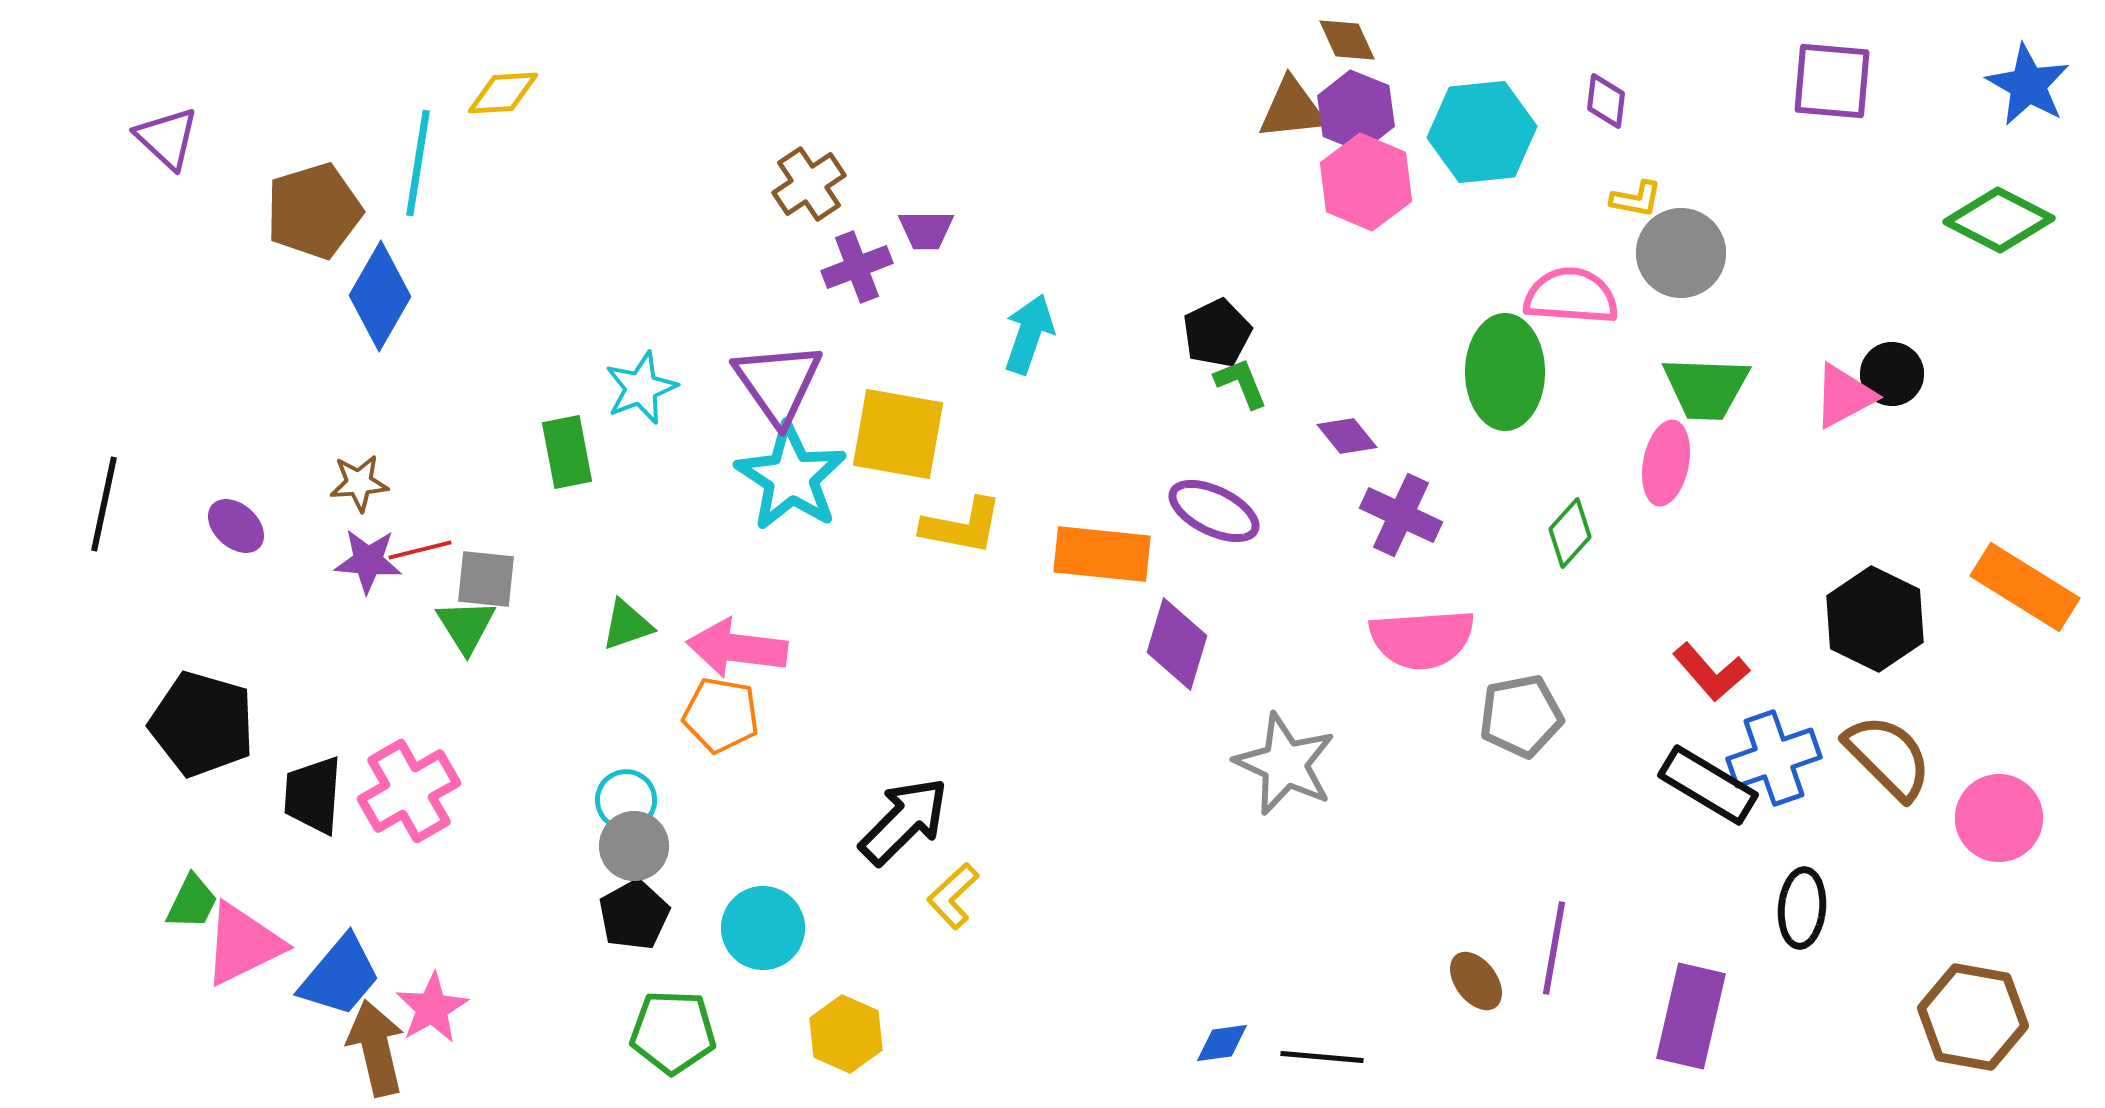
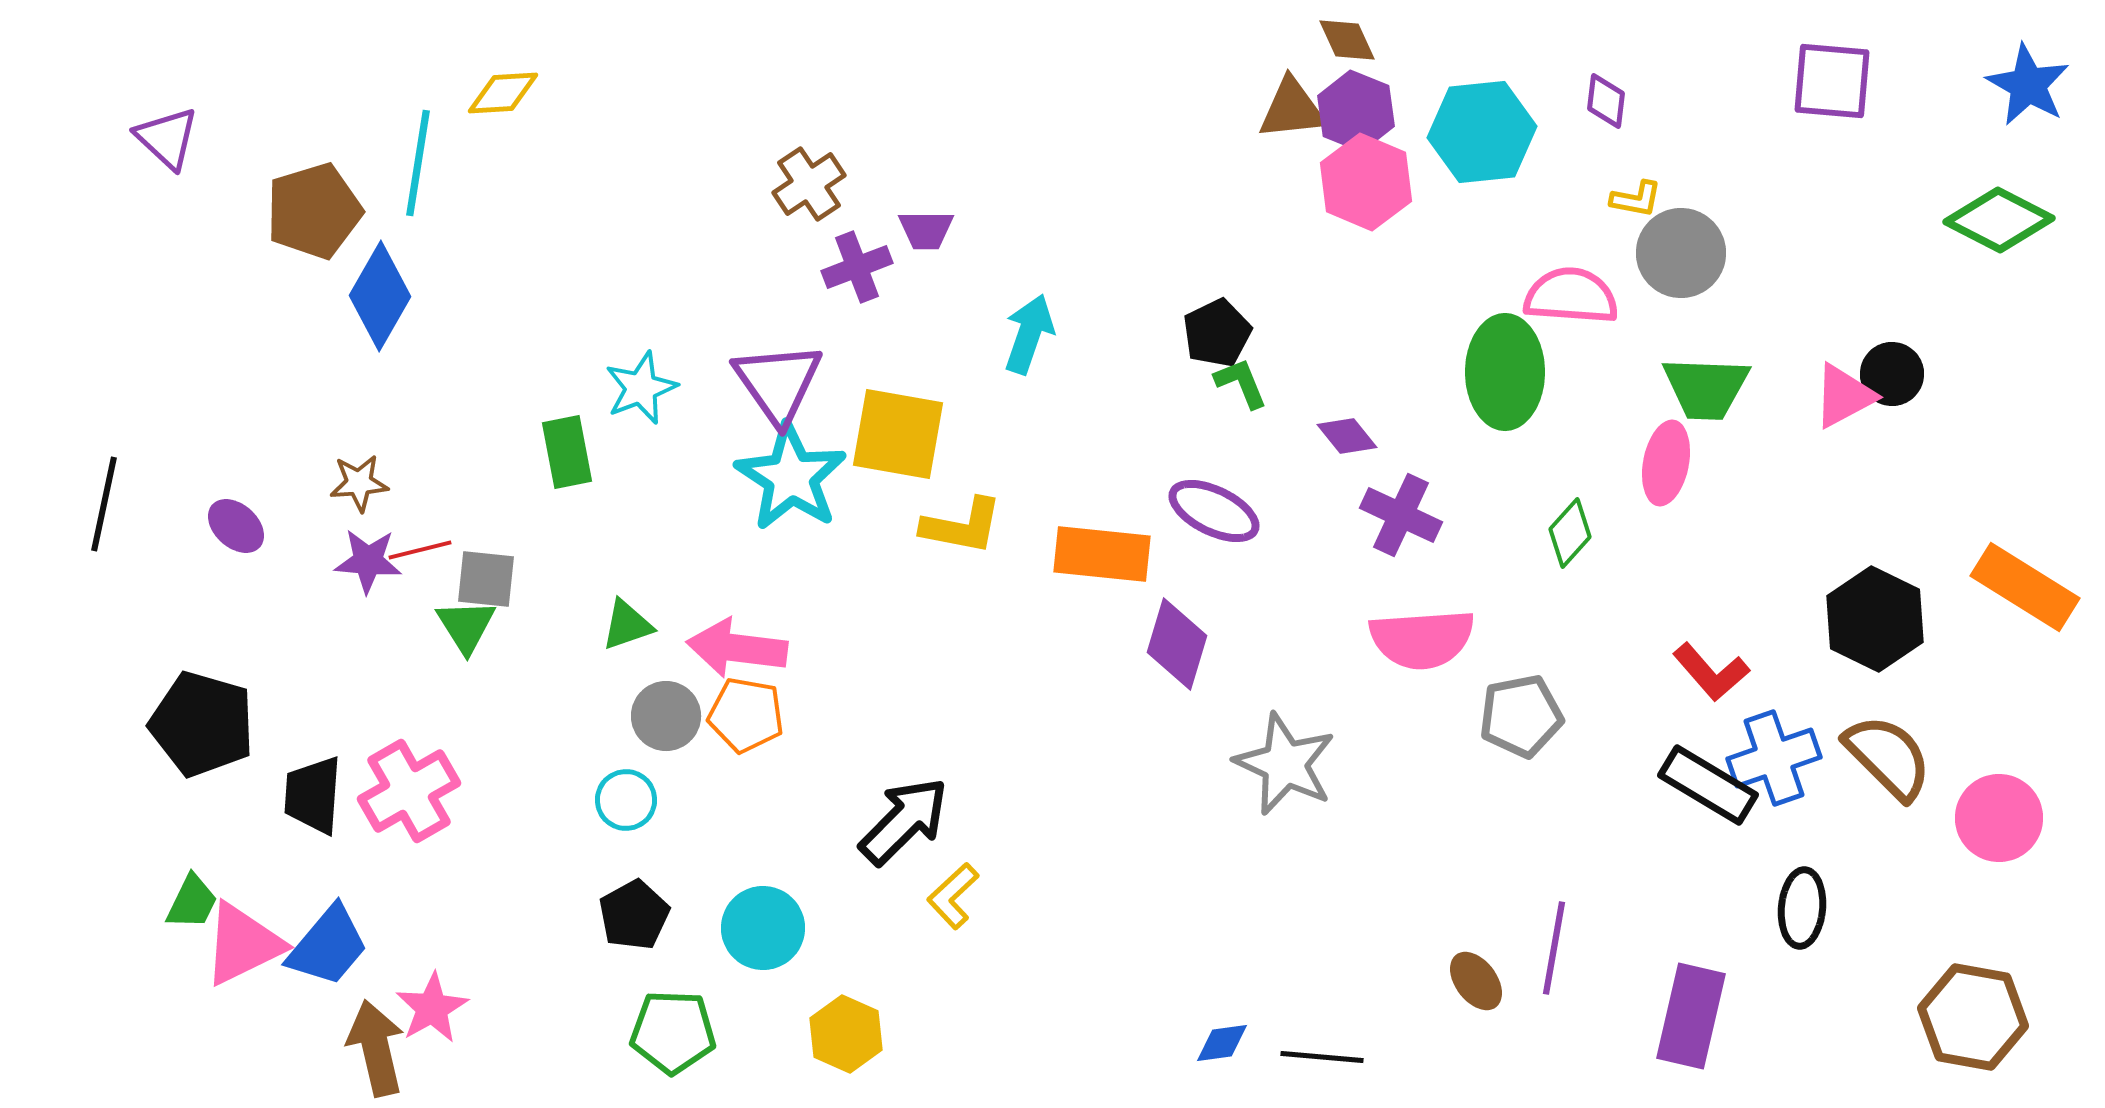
orange pentagon at (721, 715): moved 25 px right
gray circle at (634, 846): moved 32 px right, 130 px up
blue trapezoid at (340, 976): moved 12 px left, 30 px up
